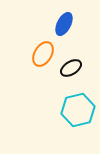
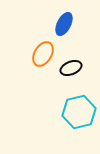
black ellipse: rotated 10 degrees clockwise
cyan hexagon: moved 1 px right, 2 px down
